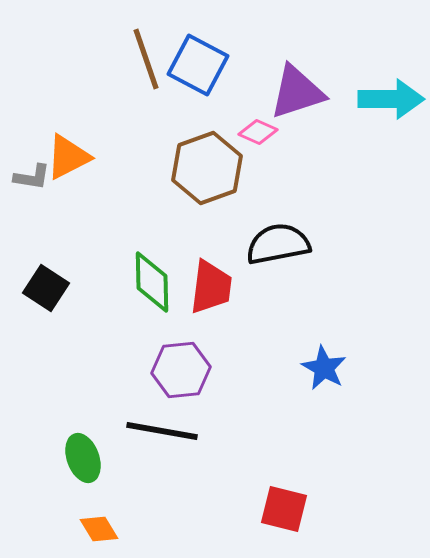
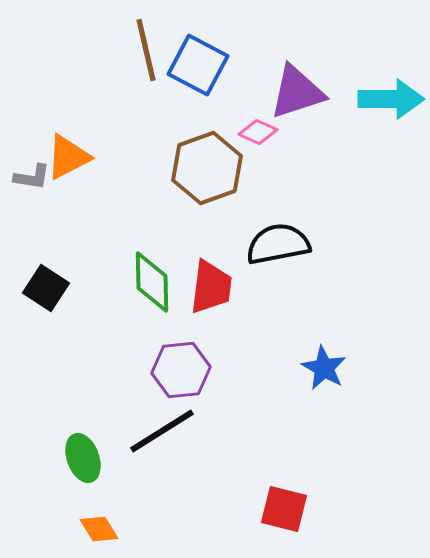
brown line: moved 9 px up; rotated 6 degrees clockwise
black line: rotated 42 degrees counterclockwise
